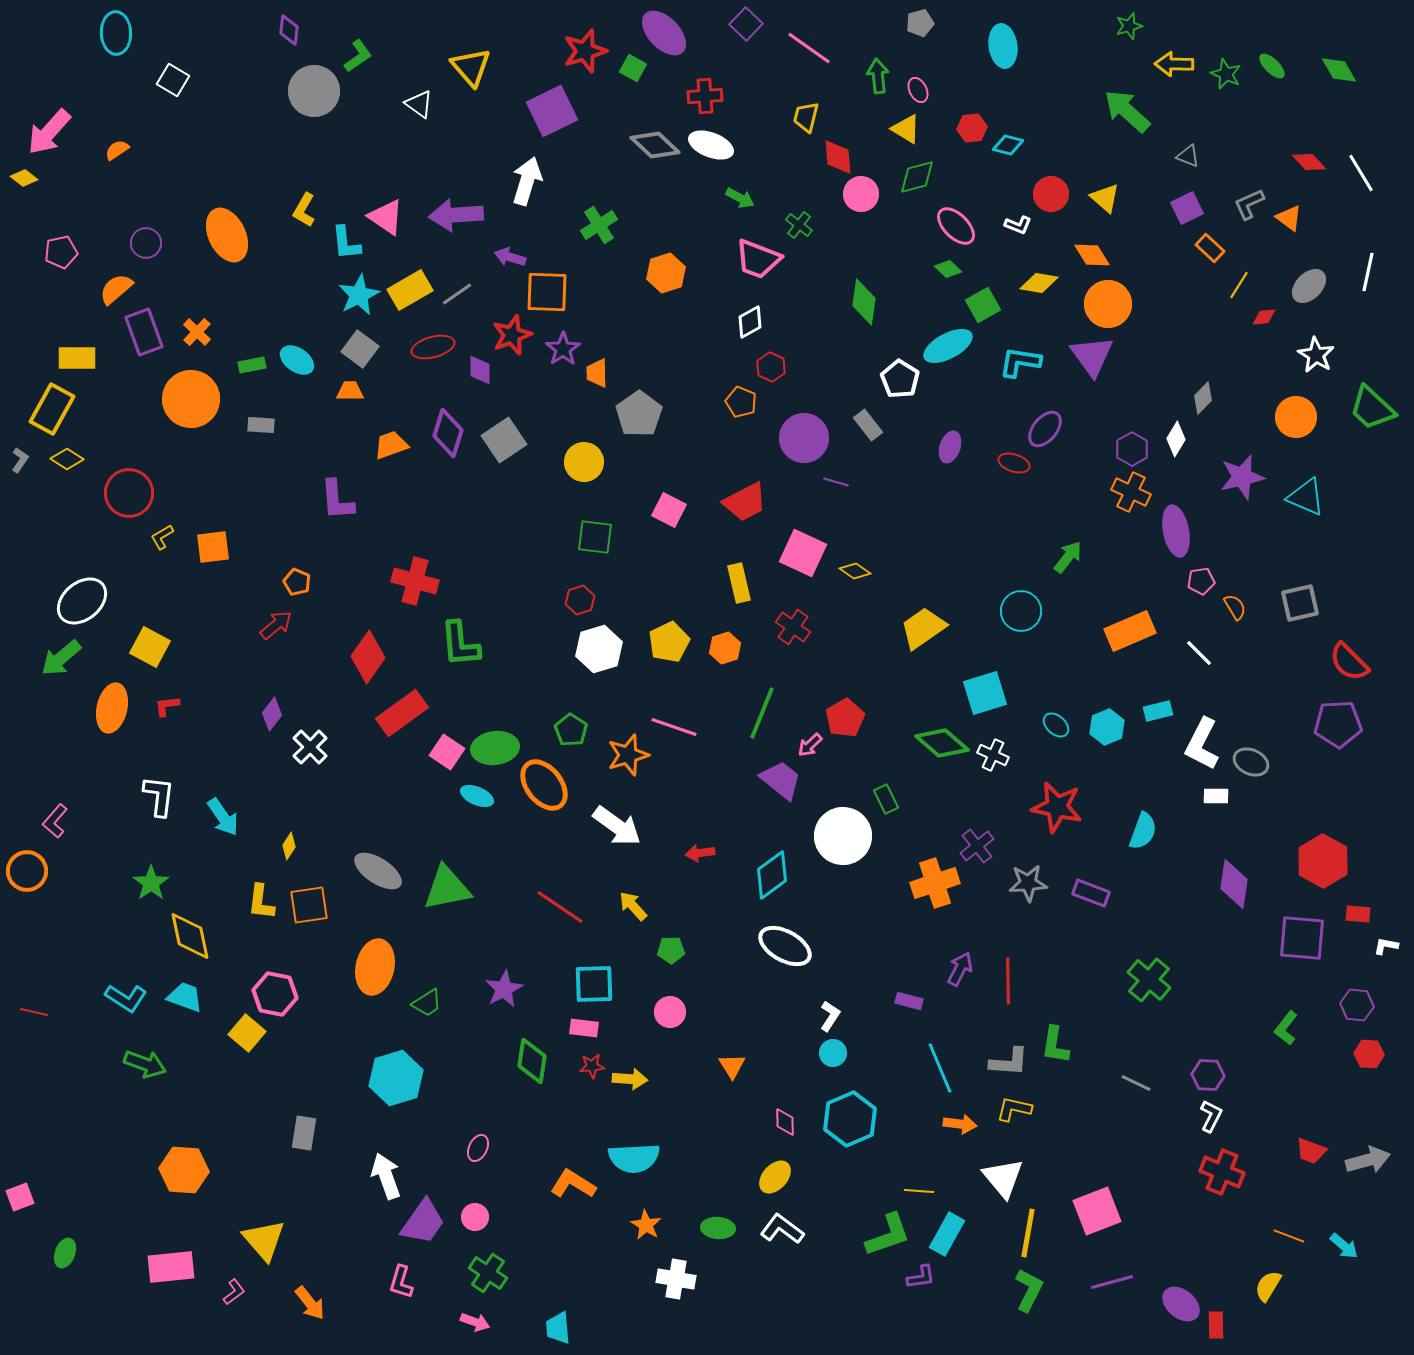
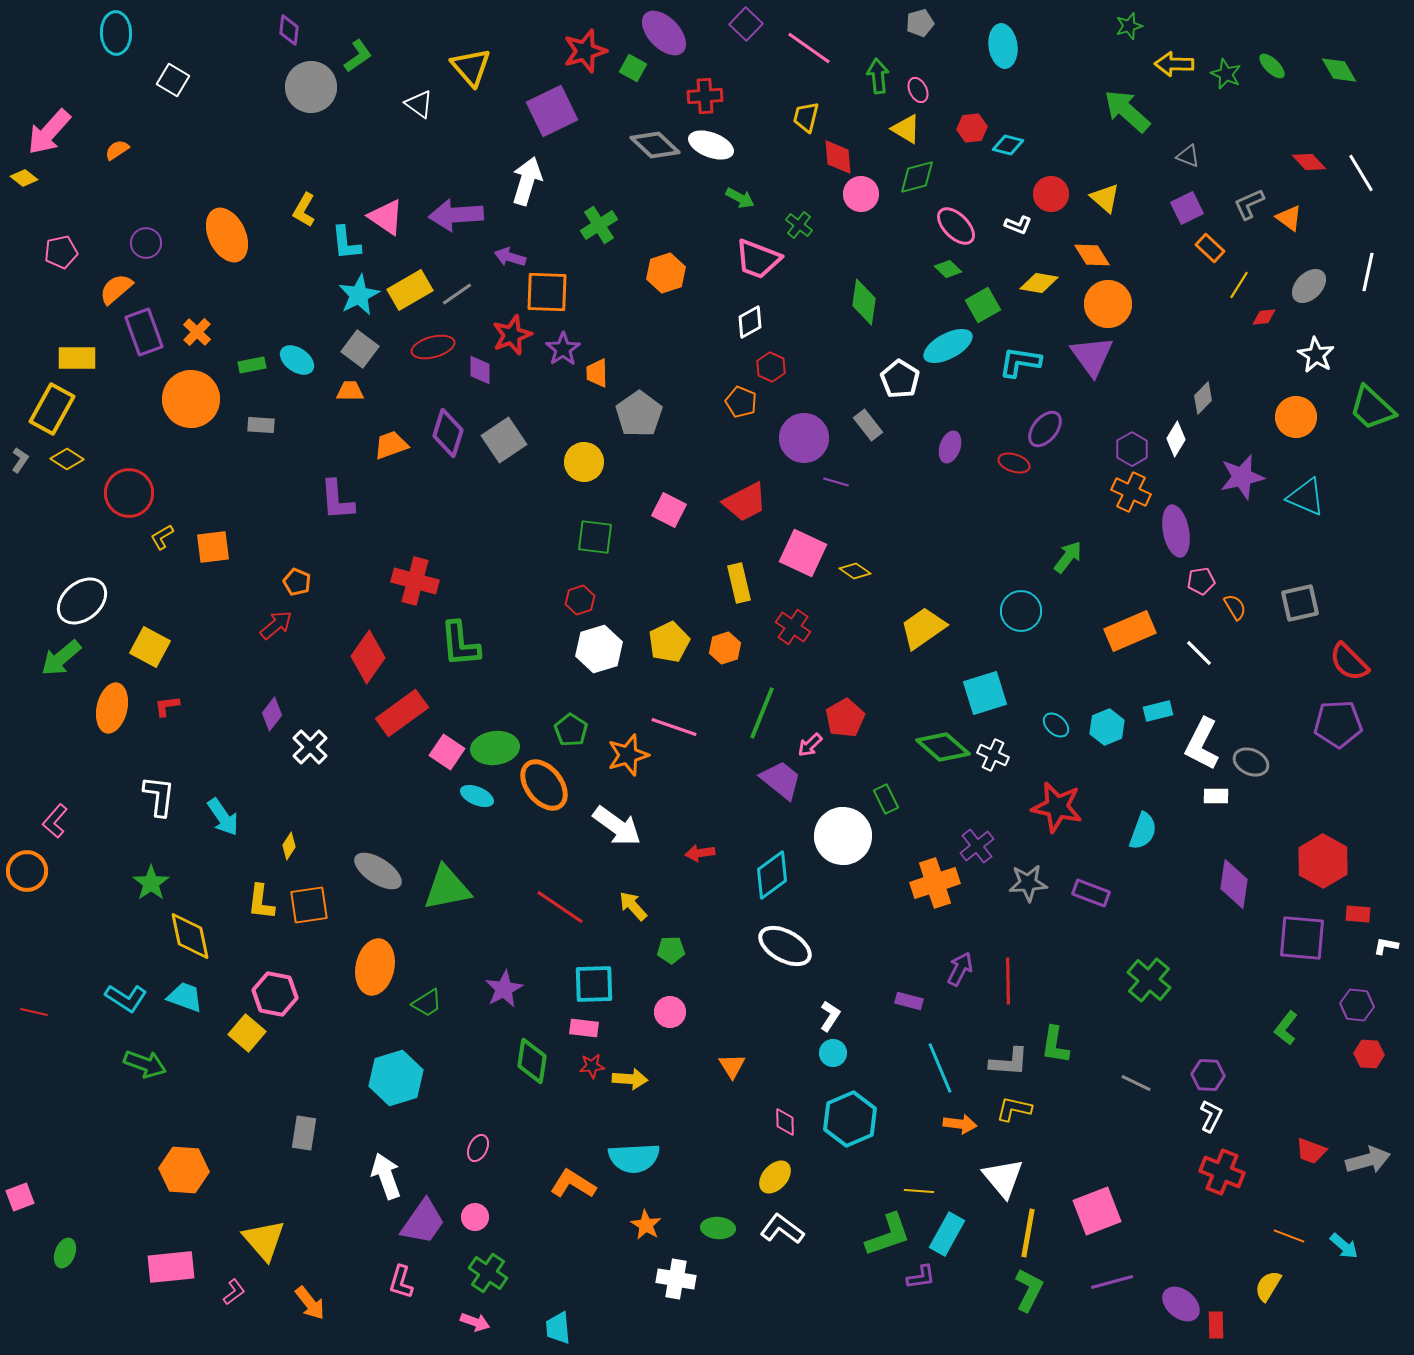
gray circle at (314, 91): moved 3 px left, 4 px up
green diamond at (942, 743): moved 1 px right, 4 px down
